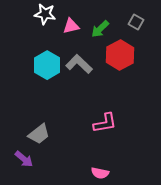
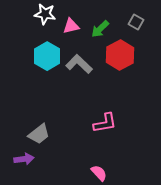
cyan hexagon: moved 9 px up
purple arrow: rotated 48 degrees counterclockwise
pink semicircle: moved 1 px left; rotated 144 degrees counterclockwise
